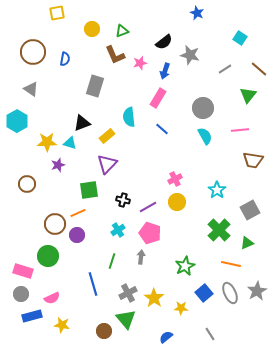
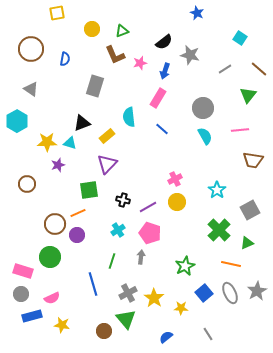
brown circle at (33, 52): moved 2 px left, 3 px up
green circle at (48, 256): moved 2 px right, 1 px down
gray line at (210, 334): moved 2 px left
